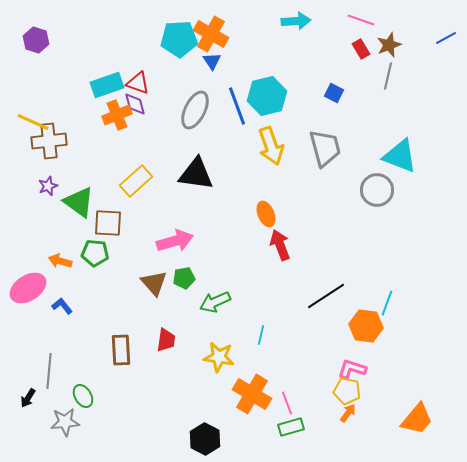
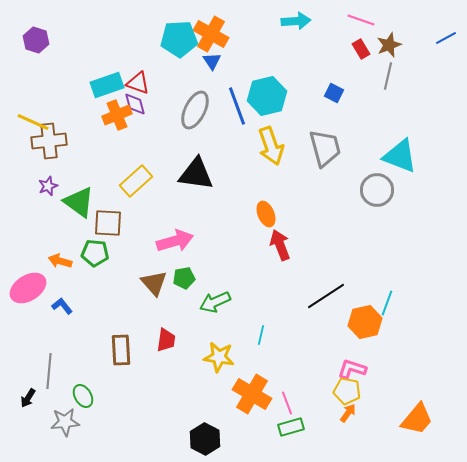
orange hexagon at (366, 326): moved 1 px left, 4 px up; rotated 20 degrees counterclockwise
